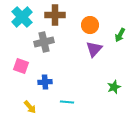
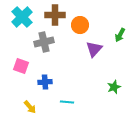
orange circle: moved 10 px left
